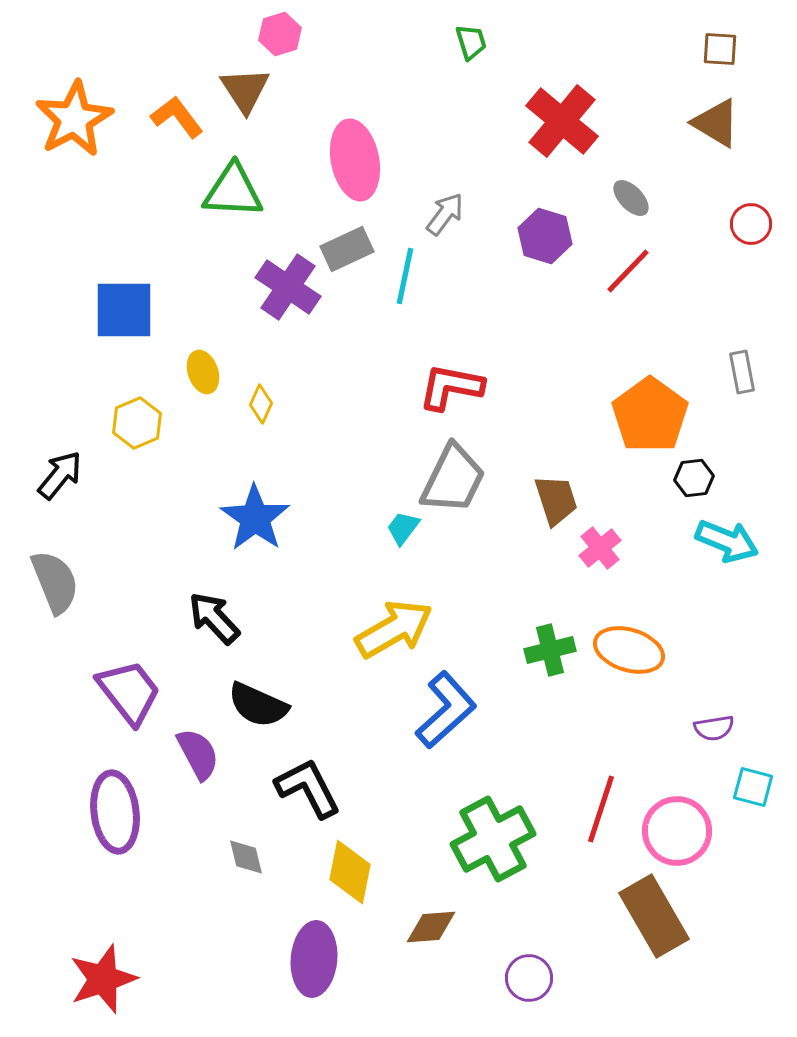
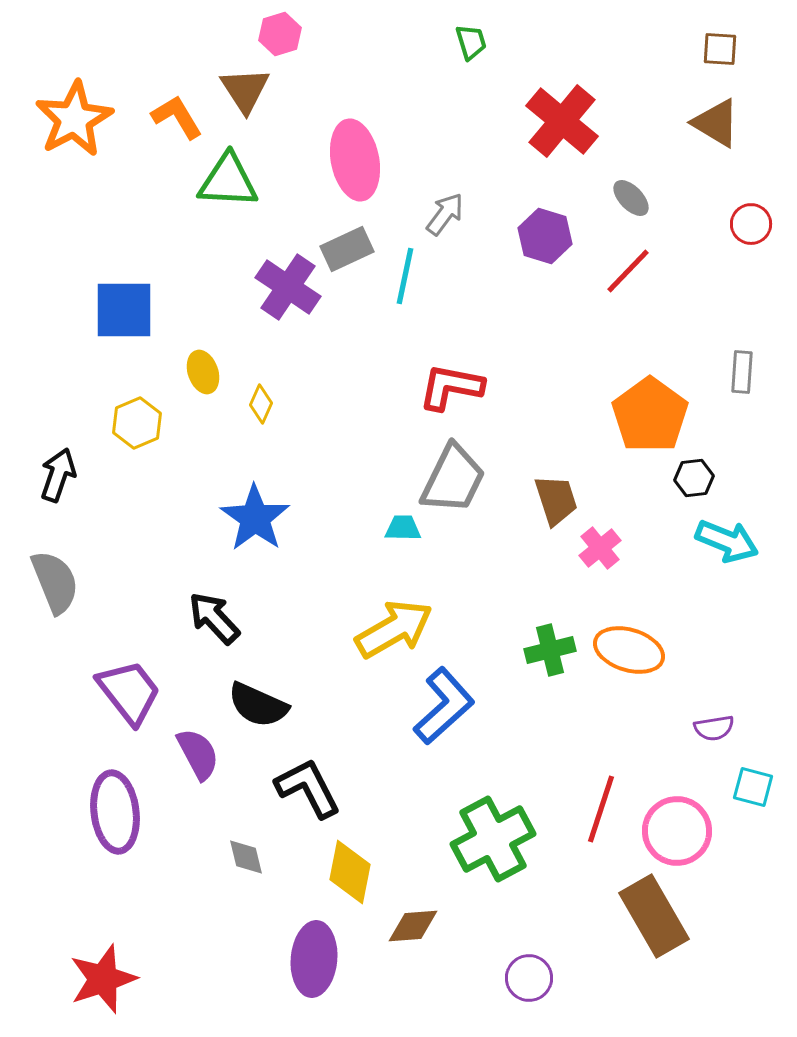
orange L-shape at (177, 117): rotated 6 degrees clockwise
green triangle at (233, 191): moved 5 px left, 10 px up
gray rectangle at (742, 372): rotated 15 degrees clockwise
black arrow at (60, 475): moved 2 px left; rotated 20 degrees counterclockwise
cyan trapezoid at (403, 528): rotated 54 degrees clockwise
blue L-shape at (446, 710): moved 2 px left, 4 px up
brown diamond at (431, 927): moved 18 px left, 1 px up
